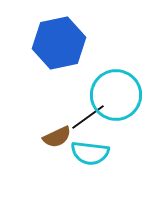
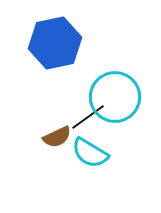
blue hexagon: moved 4 px left
cyan circle: moved 1 px left, 2 px down
cyan semicircle: rotated 24 degrees clockwise
